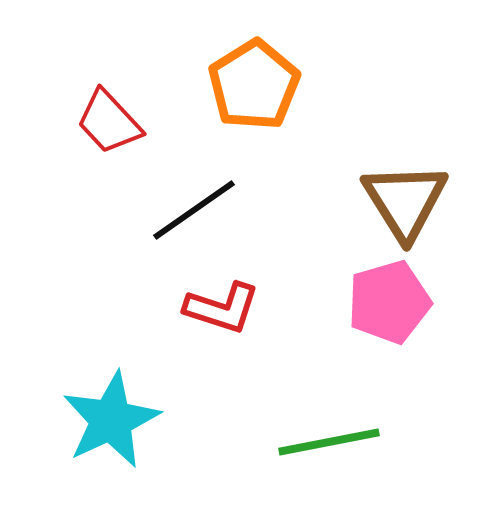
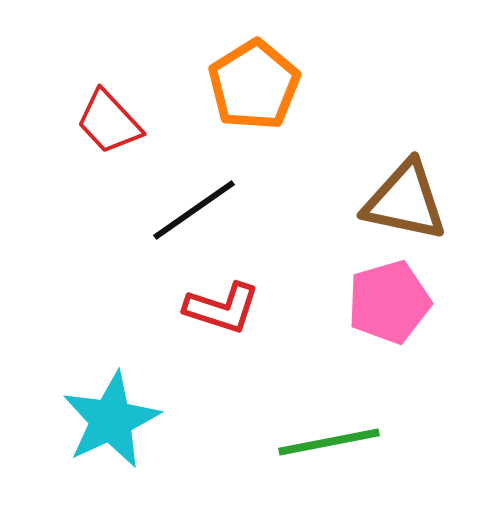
brown triangle: rotated 46 degrees counterclockwise
